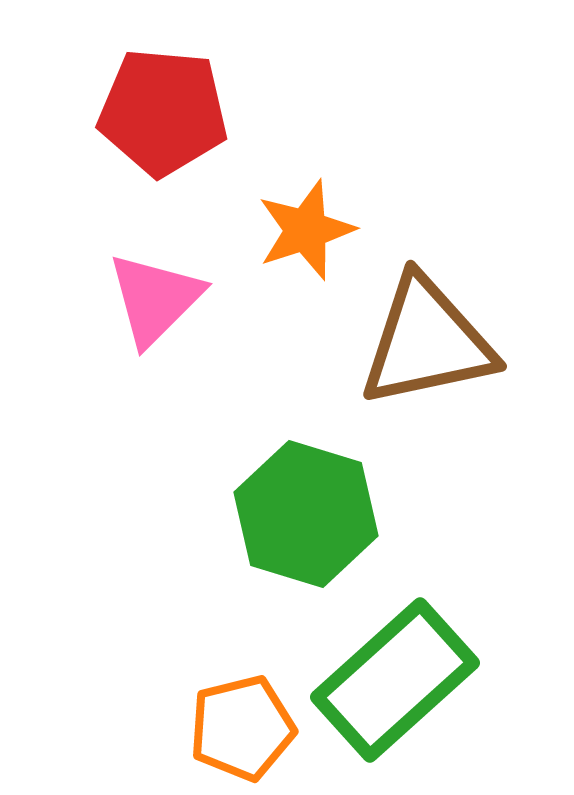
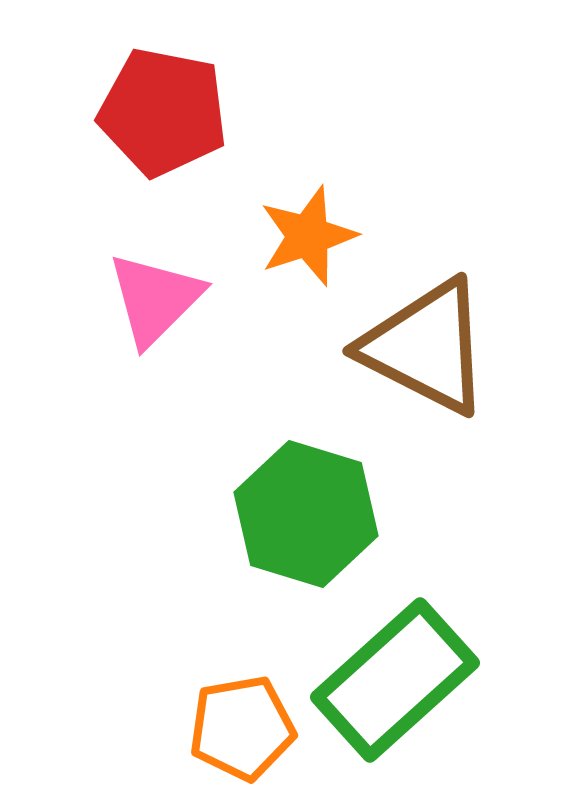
red pentagon: rotated 6 degrees clockwise
orange star: moved 2 px right, 6 px down
brown triangle: moved 1 px left, 5 px down; rotated 39 degrees clockwise
orange pentagon: rotated 4 degrees clockwise
